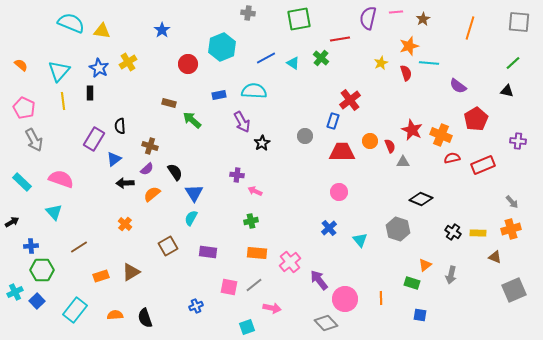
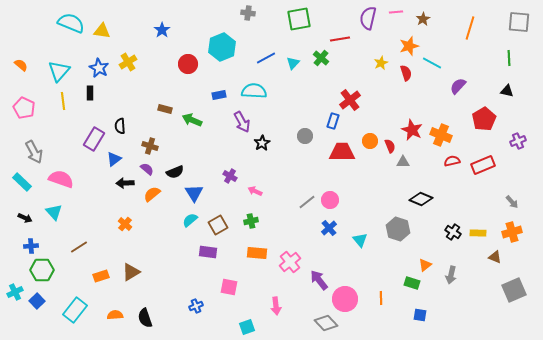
cyan triangle at (293, 63): rotated 40 degrees clockwise
cyan line at (429, 63): moved 3 px right; rotated 24 degrees clockwise
green line at (513, 63): moved 4 px left, 5 px up; rotated 49 degrees counterclockwise
purple semicircle at (458, 86): rotated 96 degrees clockwise
brown rectangle at (169, 103): moved 4 px left, 6 px down
red pentagon at (476, 119): moved 8 px right
green arrow at (192, 120): rotated 18 degrees counterclockwise
gray arrow at (34, 140): moved 12 px down
purple cross at (518, 141): rotated 28 degrees counterclockwise
red semicircle at (452, 158): moved 3 px down
purple semicircle at (147, 169): rotated 96 degrees counterclockwise
black semicircle at (175, 172): rotated 102 degrees clockwise
purple cross at (237, 175): moved 7 px left, 1 px down; rotated 24 degrees clockwise
pink circle at (339, 192): moved 9 px left, 8 px down
cyan semicircle at (191, 218): moved 1 px left, 2 px down; rotated 21 degrees clockwise
black arrow at (12, 222): moved 13 px right, 4 px up; rotated 56 degrees clockwise
orange cross at (511, 229): moved 1 px right, 3 px down
brown square at (168, 246): moved 50 px right, 21 px up
gray line at (254, 285): moved 53 px right, 83 px up
pink arrow at (272, 308): moved 4 px right, 2 px up; rotated 72 degrees clockwise
